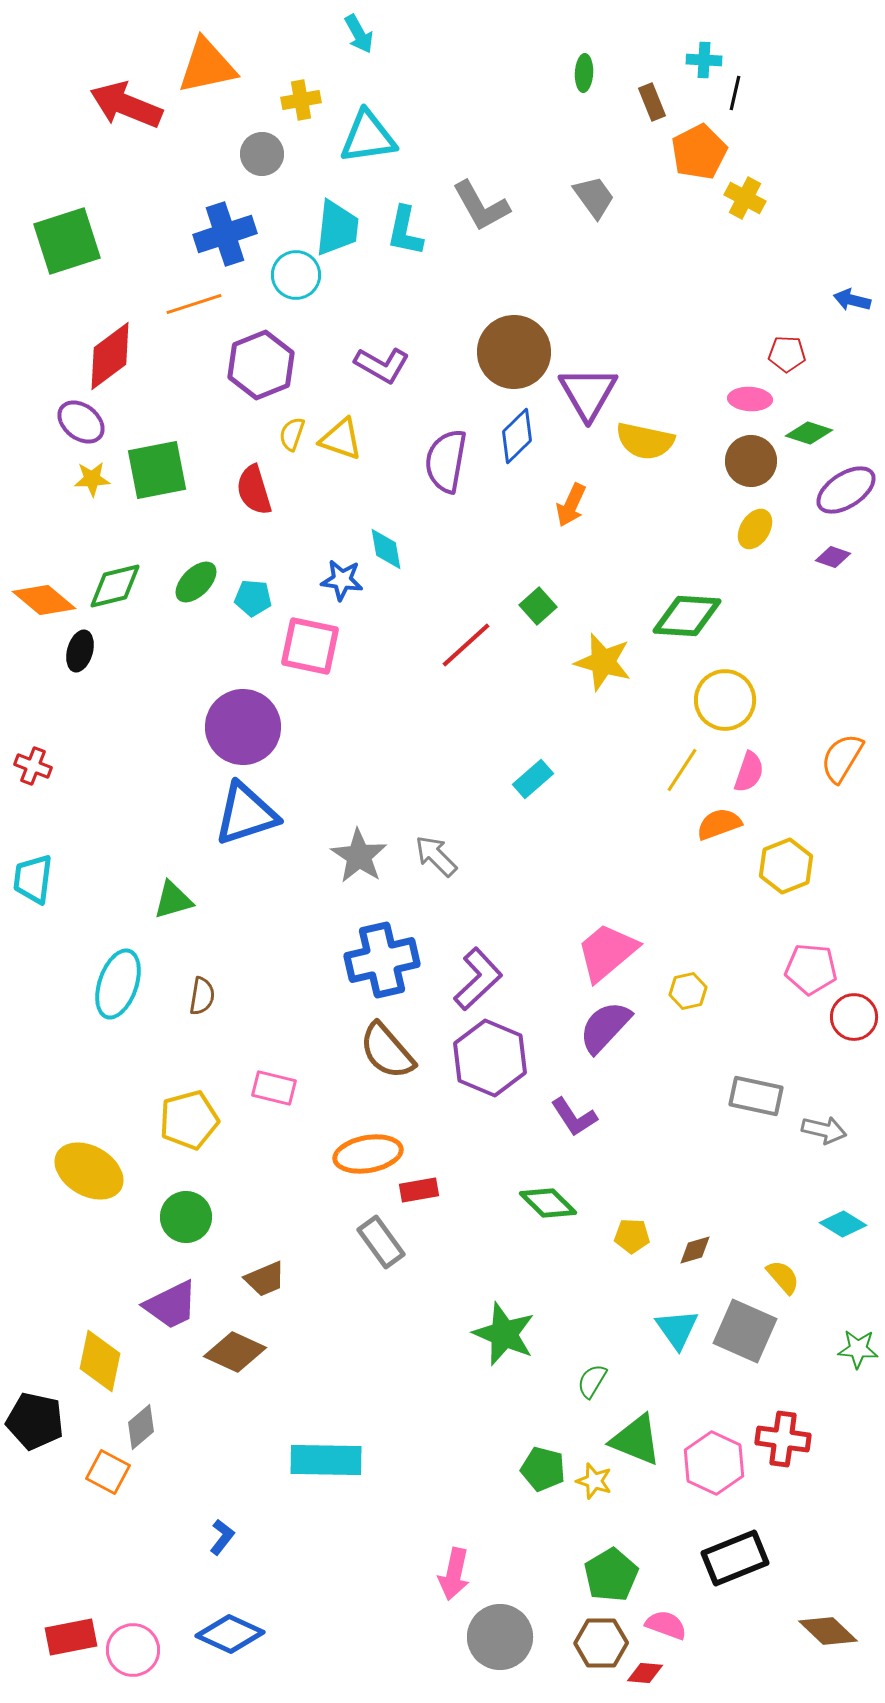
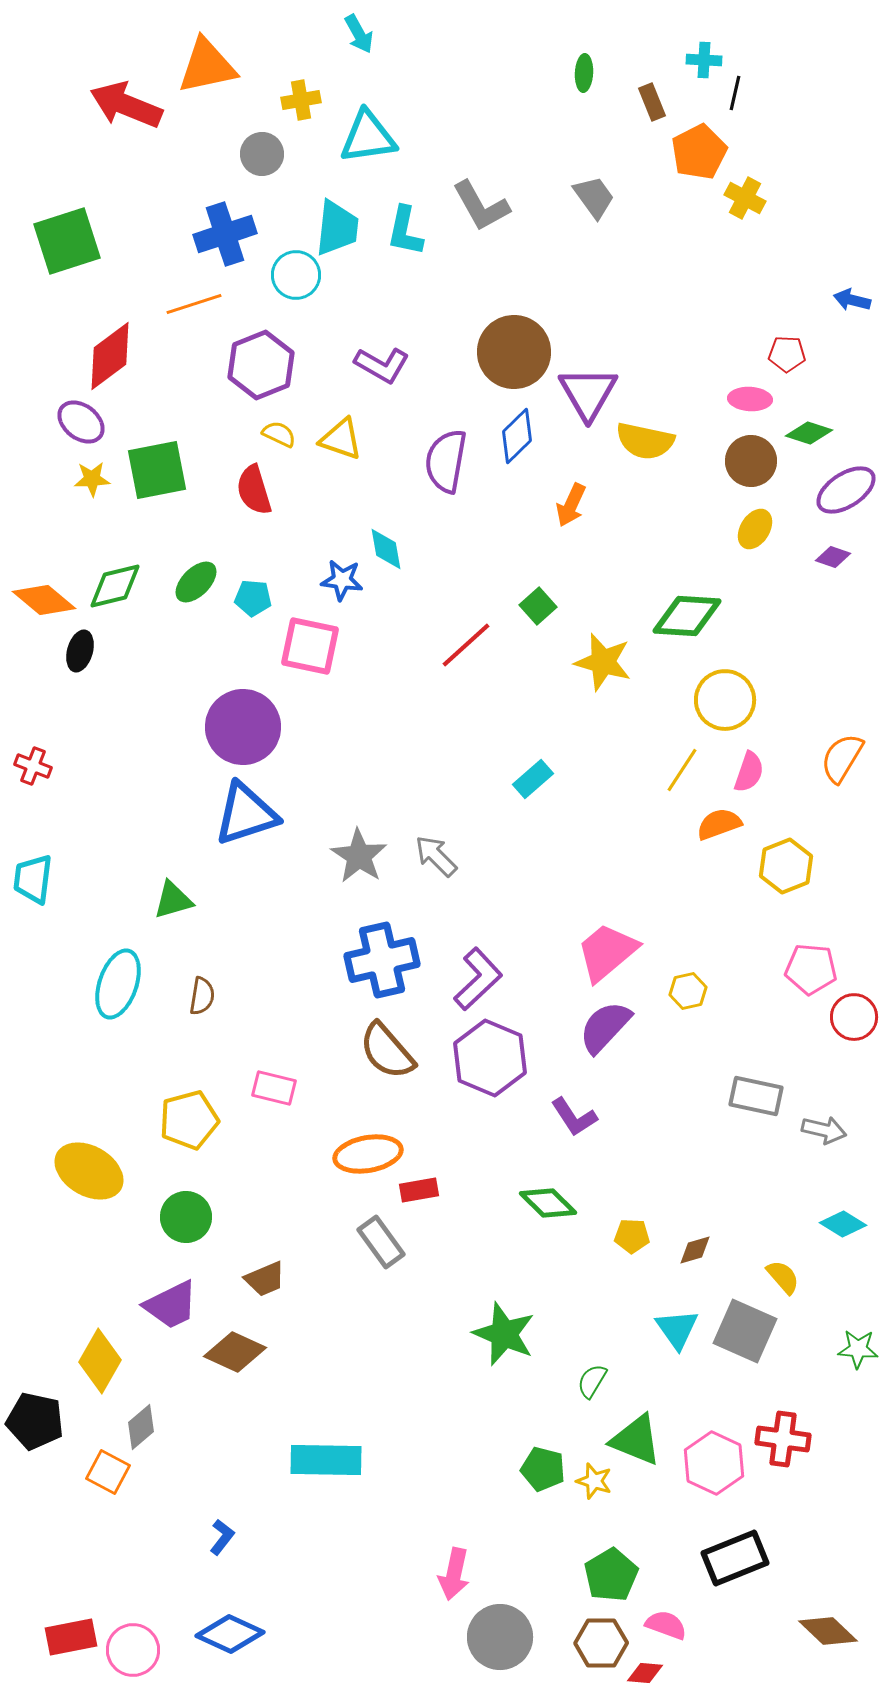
yellow semicircle at (292, 434): moved 13 px left; rotated 96 degrees clockwise
yellow diamond at (100, 1361): rotated 18 degrees clockwise
